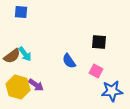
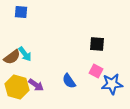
black square: moved 2 px left, 2 px down
brown semicircle: moved 1 px down
blue semicircle: moved 20 px down
yellow hexagon: moved 1 px left
blue star: moved 7 px up
